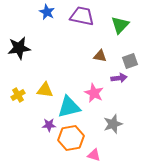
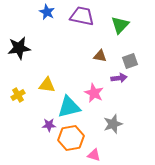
yellow triangle: moved 2 px right, 5 px up
